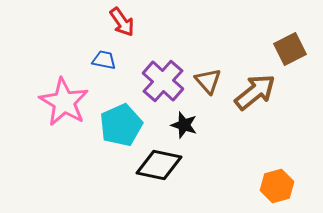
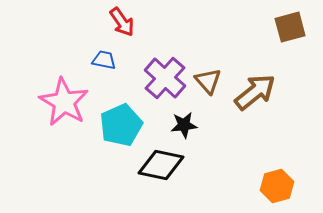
brown square: moved 22 px up; rotated 12 degrees clockwise
purple cross: moved 2 px right, 3 px up
black star: rotated 24 degrees counterclockwise
black diamond: moved 2 px right
